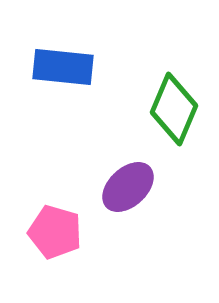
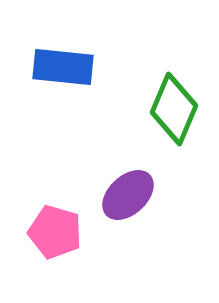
purple ellipse: moved 8 px down
